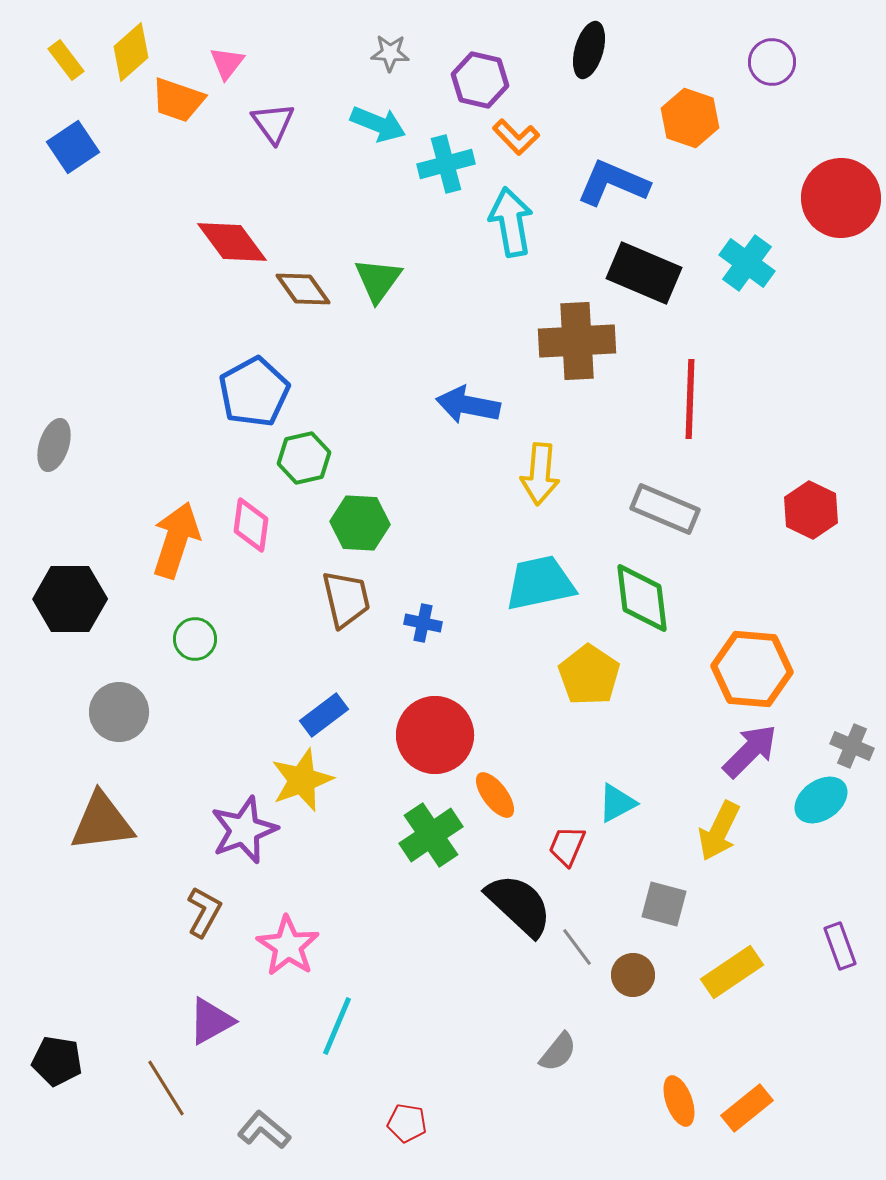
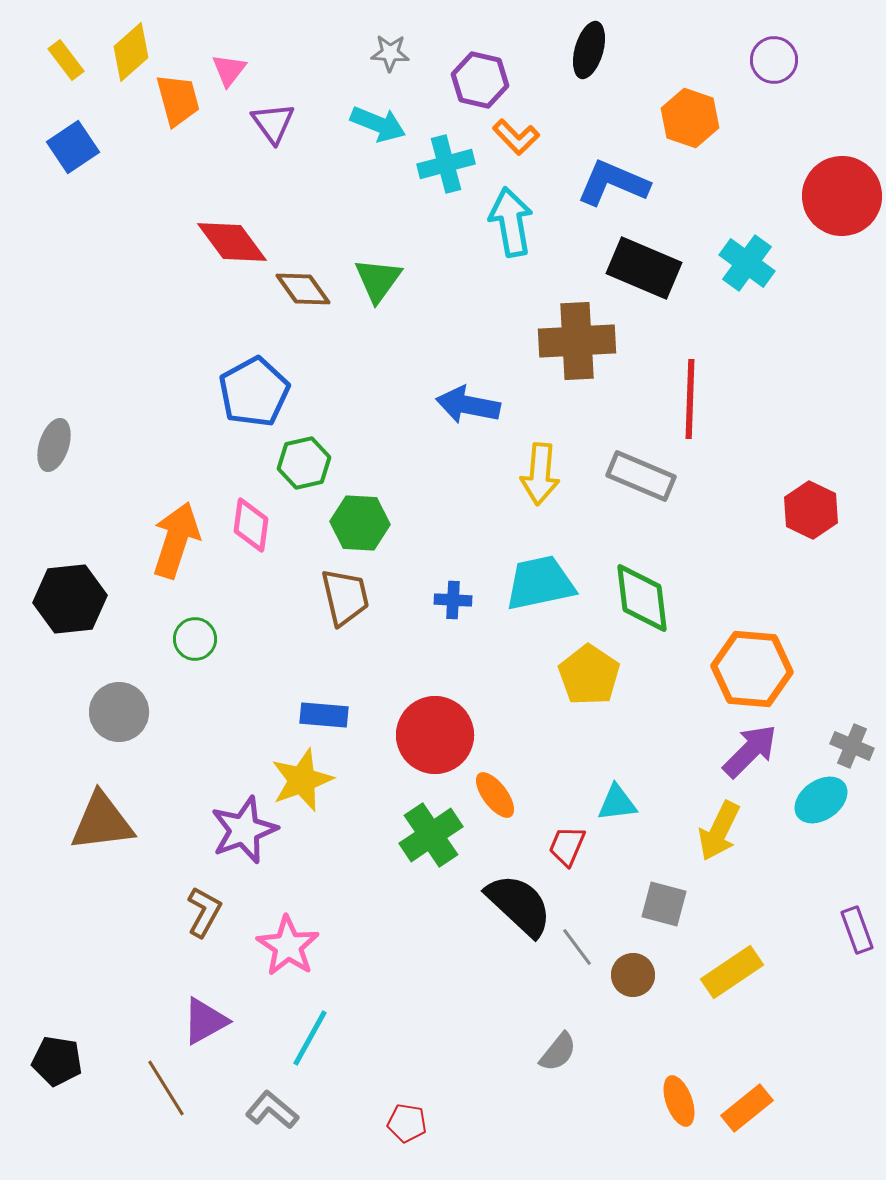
purple circle at (772, 62): moved 2 px right, 2 px up
pink triangle at (227, 63): moved 2 px right, 7 px down
orange trapezoid at (178, 100): rotated 124 degrees counterclockwise
red circle at (841, 198): moved 1 px right, 2 px up
black rectangle at (644, 273): moved 5 px up
green hexagon at (304, 458): moved 5 px down
gray rectangle at (665, 509): moved 24 px left, 33 px up
black hexagon at (70, 599): rotated 6 degrees counterclockwise
brown trapezoid at (346, 599): moved 1 px left, 2 px up
blue cross at (423, 623): moved 30 px right, 23 px up; rotated 9 degrees counterclockwise
blue rectangle at (324, 715): rotated 42 degrees clockwise
cyan triangle at (617, 803): rotated 21 degrees clockwise
purple rectangle at (840, 946): moved 17 px right, 16 px up
purple triangle at (211, 1021): moved 6 px left
cyan line at (337, 1026): moved 27 px left, 12 px down; rotated 6 degrees clockwise
gray L-shape at (264, 1130): moved 8 px right, 20 px up
